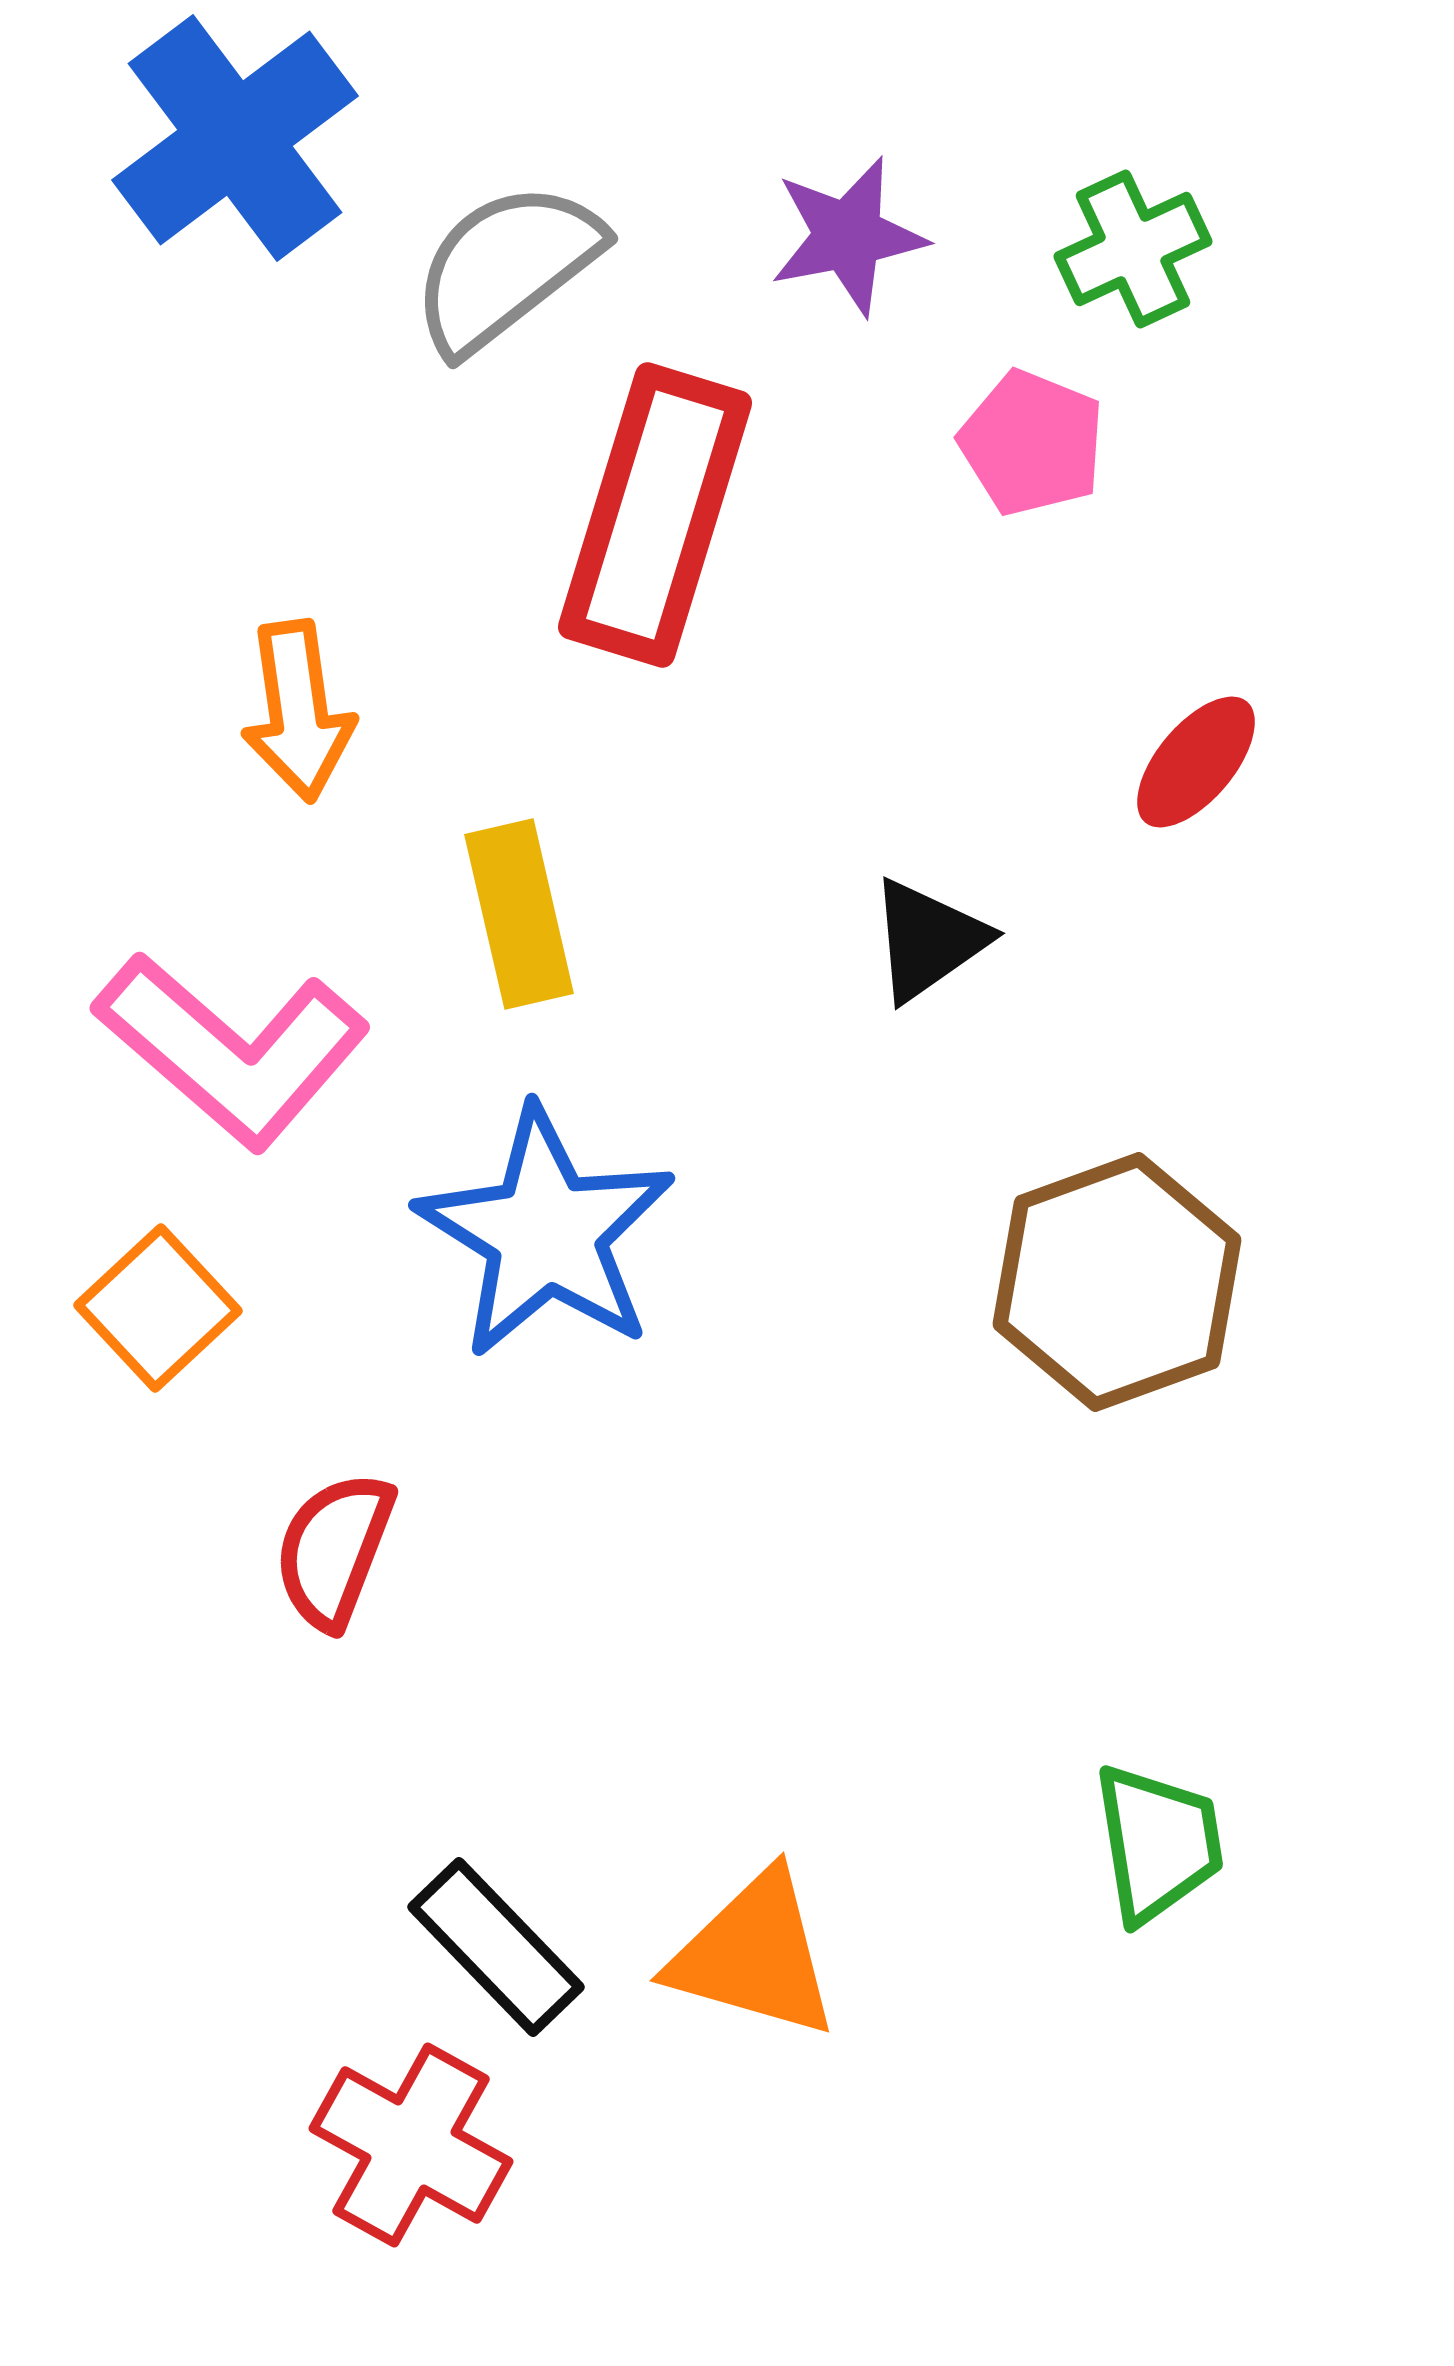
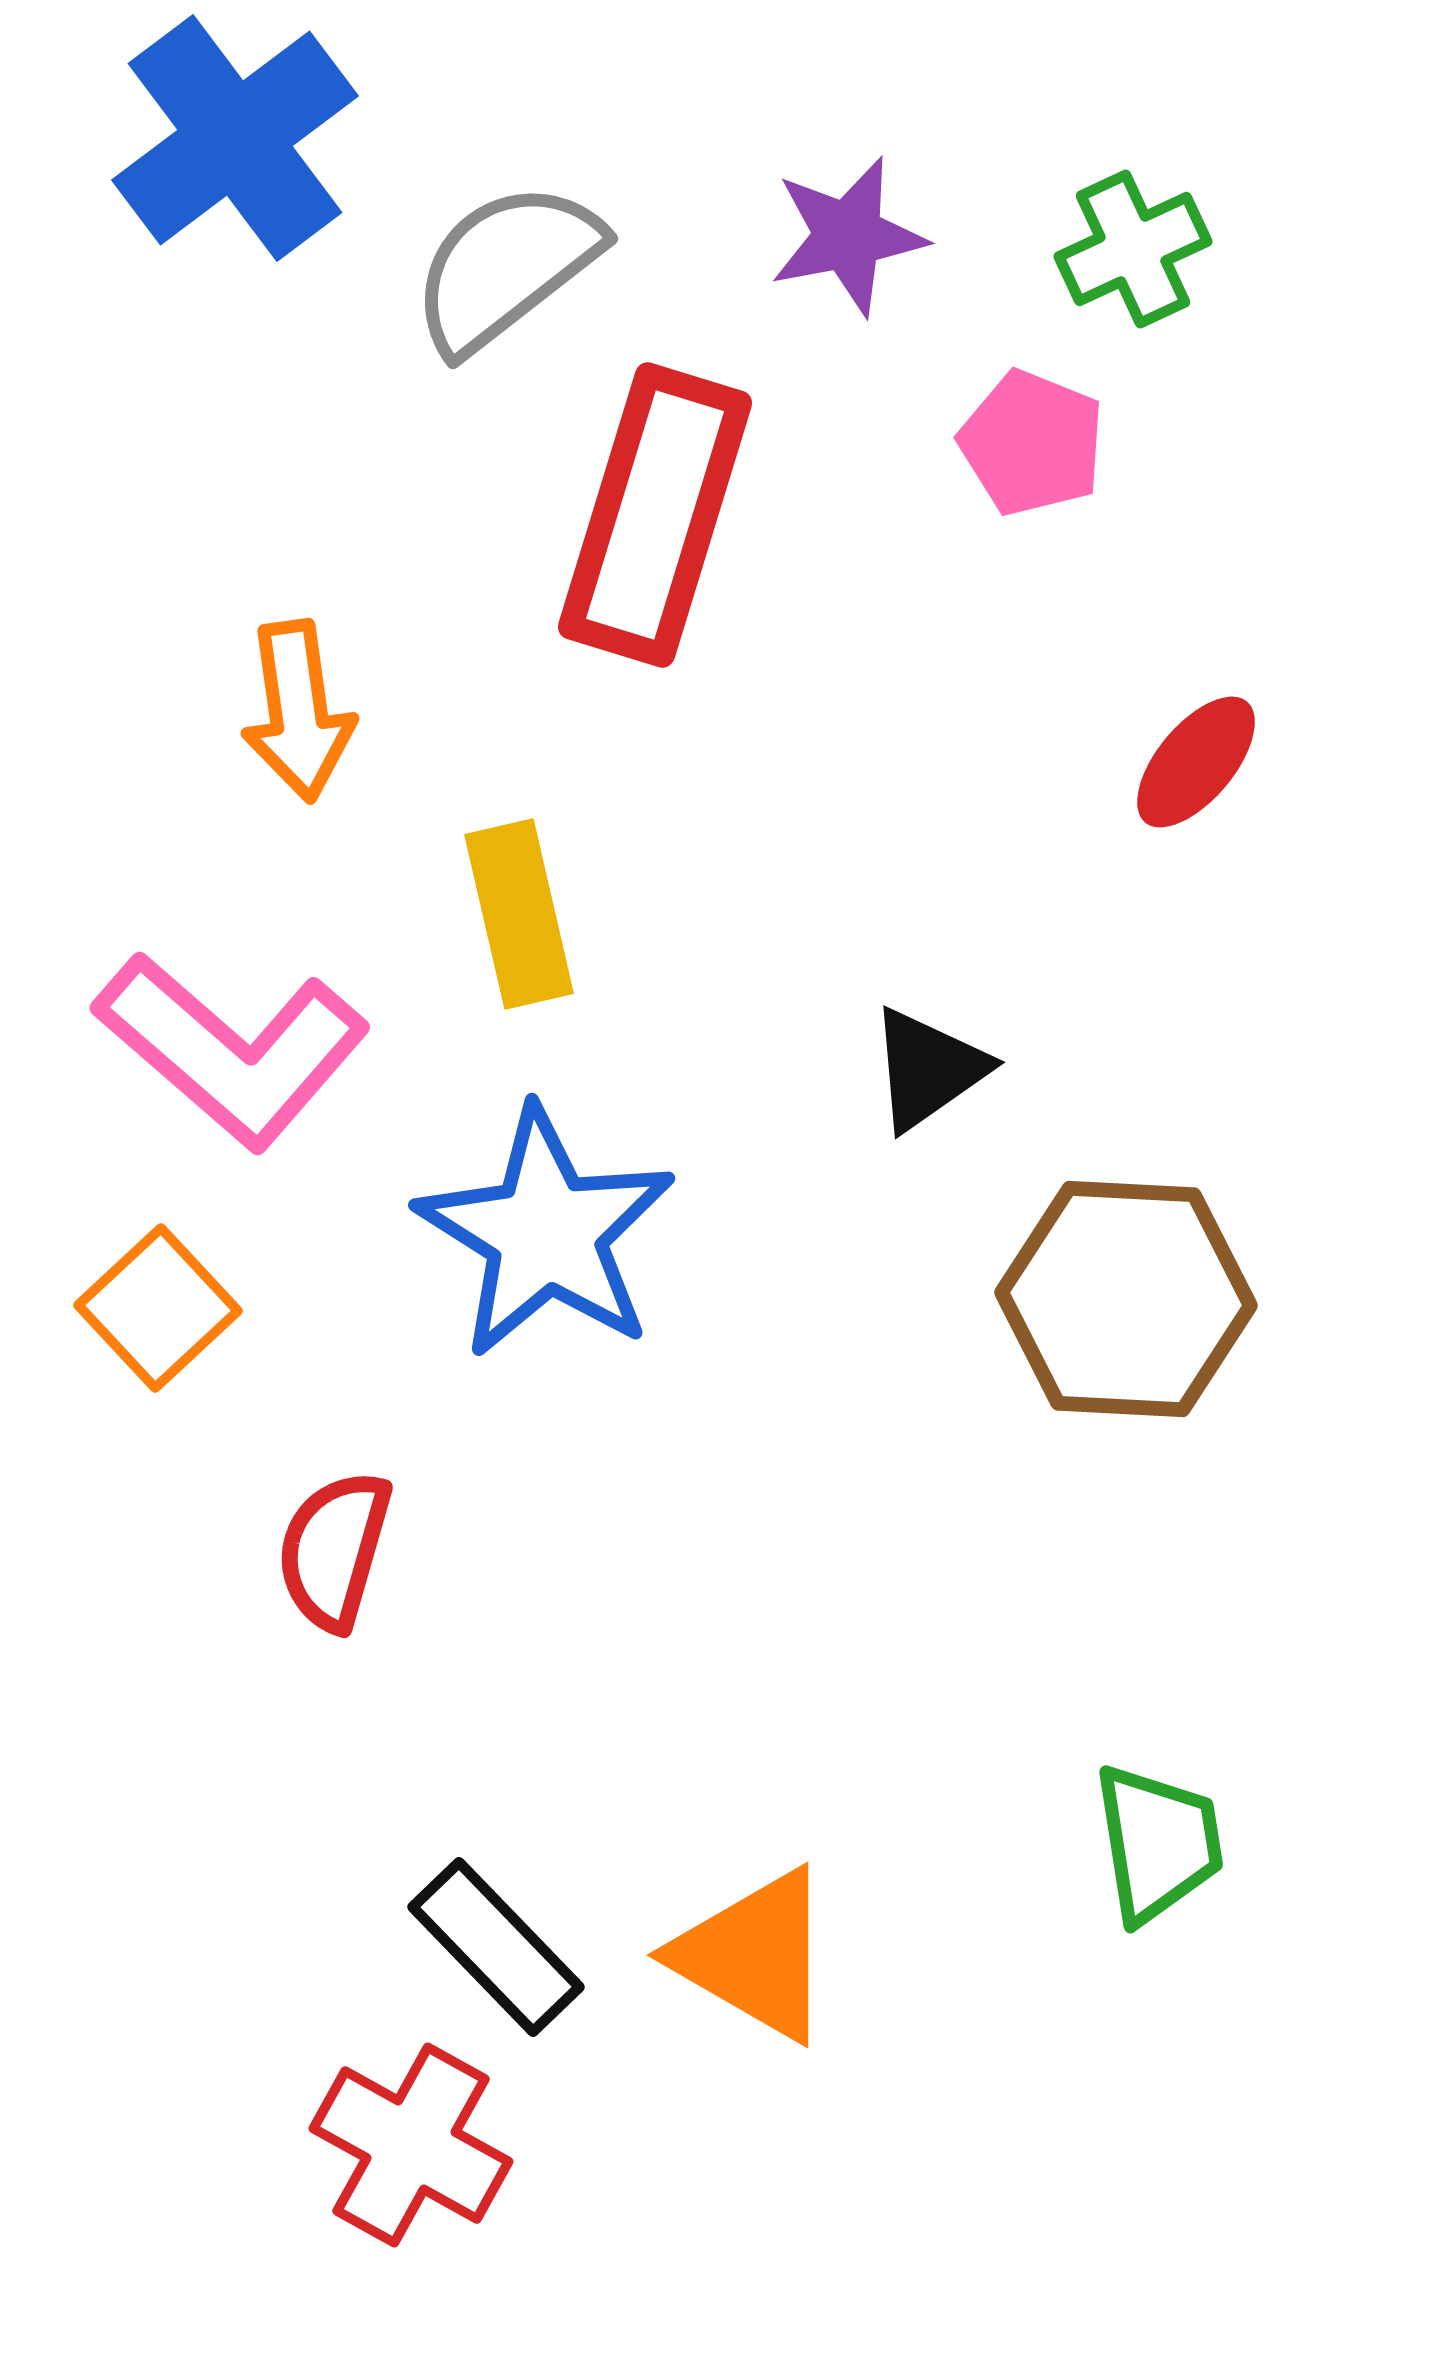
black triangle: moved 129 px down
brown hexagon: moved 9 px right, 17 px down; rotated 23 degrees clockwise
red semicircle: rotated 5 degrees counterclockwise
orange triangle: rotated 14 degrees clockwise
